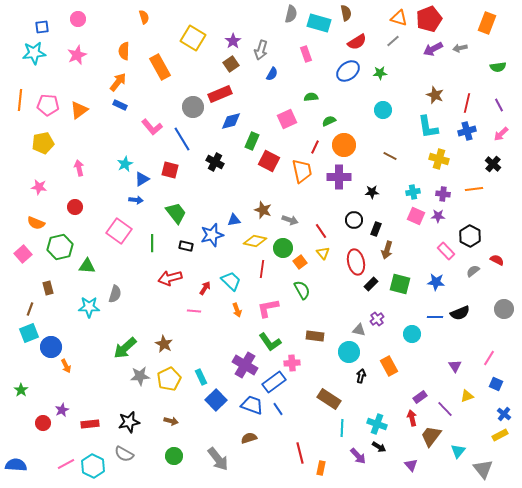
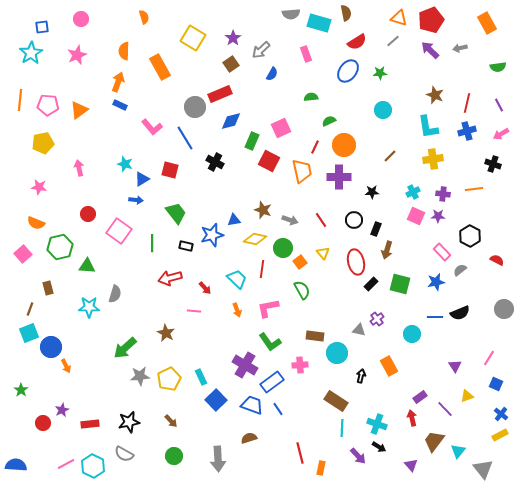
gray semicircle at (291, 14): rotated 72 degrees clockwise
pink circle at (78, 19): moved 3 px right
red pentagon at (429, 19): moved 2 px right, 1 px down
orange rectangle at (487, 23): rotated 50 degrees counterclockwise
purple star at (233, 41): moved 3 px up
purple arrow at (433, 49): moved 3 px left, 1 px down; rotated 72 degrees clockwise
gray arrow at (261, 50): rotated 30 degrees clockwise
cyan star at (34, 53): moved 3 px left; rotated 25 degrees counterclockwise
blue ellipse at (348, 71): rotated 15 degrees counterclockwise
orange arrow at (118, 82): rotated 18 degrees counterclockwise
gray circle at (193, 107): moved 2 px right
pink square at (287, 119): moved 6 px left, 9 px down
pink arrow at (501, 134): rotated 14 degrees clockwise
blue line at (182, 139): moved 3 px right, 1 px up
brown line at (390, 156): rotated 72 degrees counterclockwise
yellow cross at (439, 159): moved 6 px left; rotated 24 degrees counterclockwise
cyan star at (125, 164): rotated 28 degrees counterclockwise
black cross at (493, 164): rotated 21 degrees counterclockwise
cyan cross at (413, 192): rotated 16 degrees counterclockwise
red circle at (75, 207): moved 13 px right, 7 px down
red line at (321, 231): moved 11 px up
yellow diamond at (255, 241): moved 2 px up
pink rectangle at (446, 251): moved 4 px left, 1 px down
gray semicircle at (473, 271): moved 13 px left, 1 px up
cyan trapezoid at (231, 281): moved 6 px right, 2 px up
blue star at (436, 282): rotated 18 degrees counterclockwise
red arrow at (205, 288): rotated 104 degrees clockwise
brown star at (164, 344): moved 2 px right, 11 px up
cyan circle at (349, 352): moved 12 px left, 1 px down
pink cross at (292, 363): moved 8 px right, 2 px down
blue rectangle at (274, 382): moved 2 px left
brown rectangle at (329, 399): moved 7 px right, 2 px down
blue cross at (504, 414): moved 3 px left
brown arrow at (171, 421): rotated 32 degrees clockwise
brown trapezoid at (431, 436): moved 3 px right, 5 px down
gray arrow at (218, 459): rotated 35 degrees clockwise
